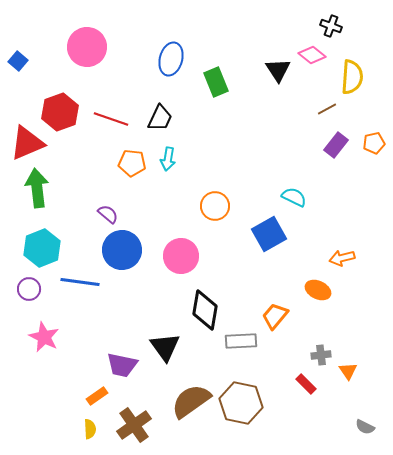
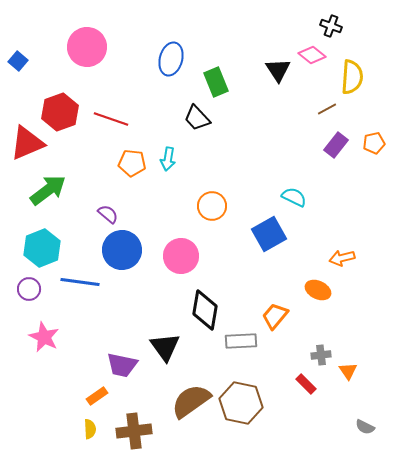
black trapezoid at (160, 118): moved 37 px right; rotated 112 degrees clockwise
green arrow at (37, 188): moved 11 px right, 2 px down; rotated 60 degrees clockwise
orange circle at (215, 206): moved 3 px left
brown cross at (134, 425): moved 6 px down; rotated 28 degrees clockwise
